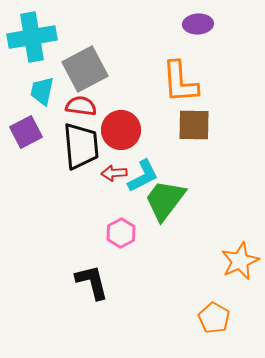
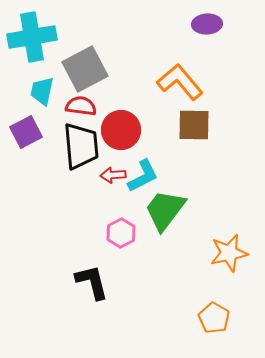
purple ellipse: moved 9 px right
orange L-shape: rotated 144 degrees clockwise
red arrow: moved 1 px left, 2 px down
green trapezoid: moved 10 px down
orange star: moved 11 px left, 8 px up; rotated 12 degrees clockwise
